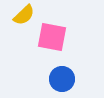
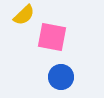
blue circle: moved 1 px left, 2 px up
